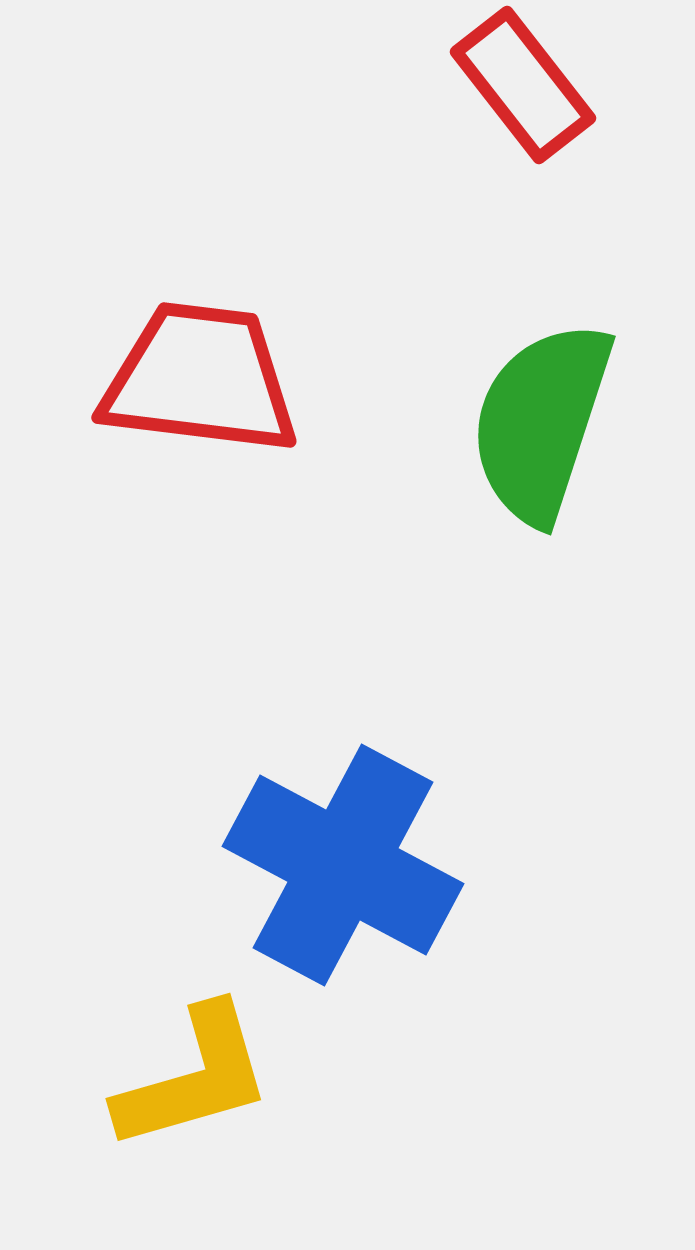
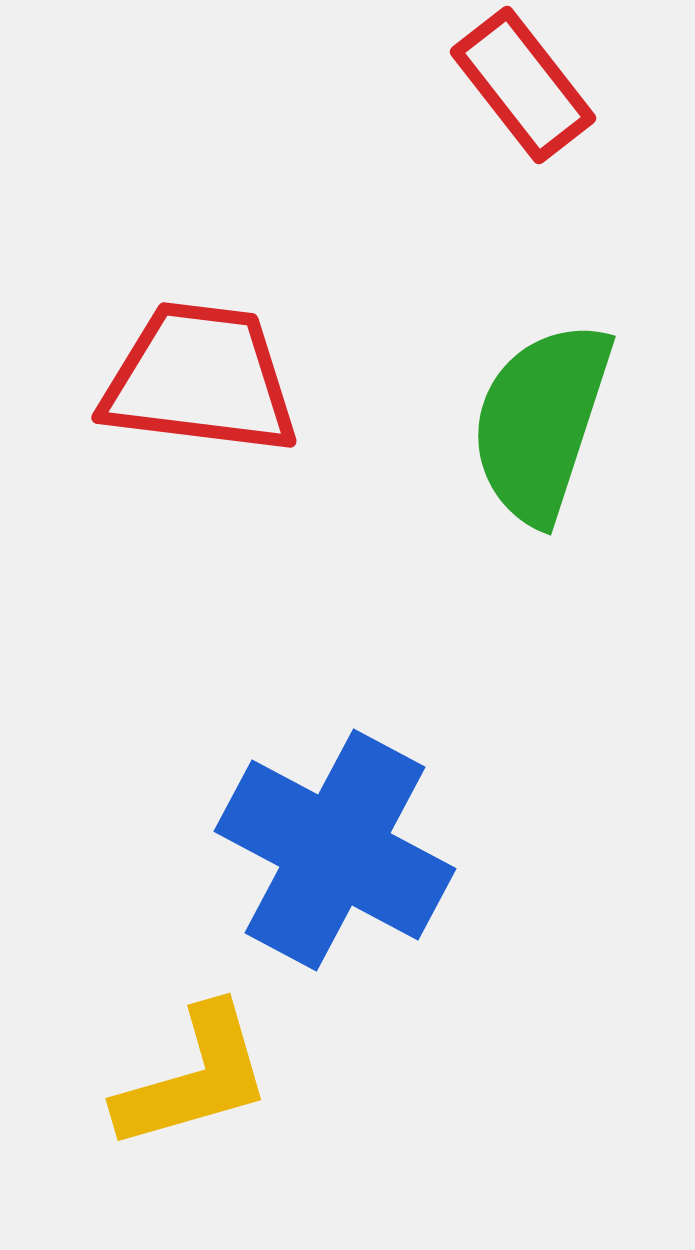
blue cross: moved 8 px left, 15 px up
